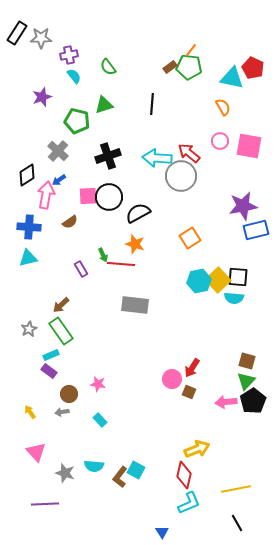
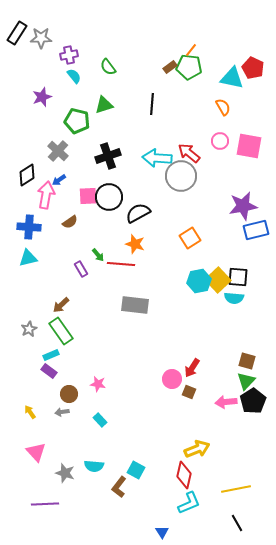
green arrow at (103, 255): moved 5 px left; rotated 16 degrees counterclockwise
brown L-shape at (120, 477): moved 1 px left, 10 px down
